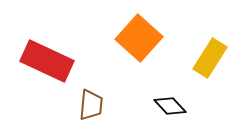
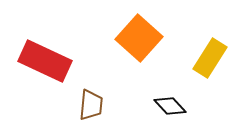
red rectangle: moved 2 px left
